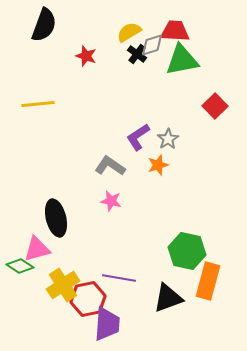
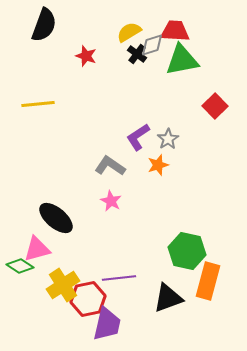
pink star: rotated 15 degrees clockwise
black ellipse: rotated 36 degrees counterclockwise
purple line: rotated 16 degrees counterclockwise
purple trapezoid: rotated 9 degrees clockwise
